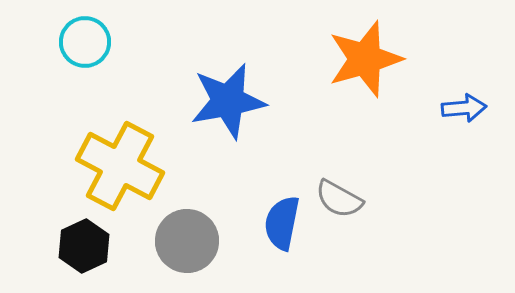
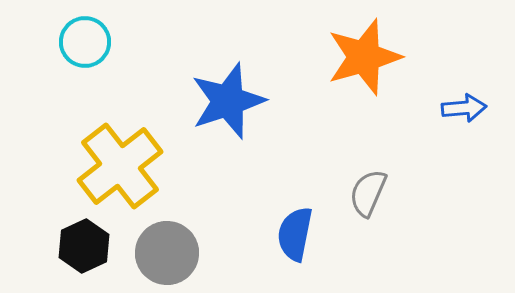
orange star: moved 1 px left, 2 px up
blue star: rotated 8 degrees counterclockwise
yellow cross: rotated 24 degrees clockwise
gray semicircle: moved 29 px right, 6 px up; rotated 84 degrees clockwise
blue semicircle: moved 13 px right, 11 px down
gray circle: moved 20 px left, 12 px down
